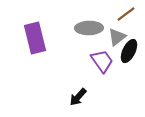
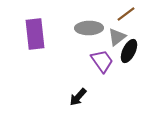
purple rectangle: moved 4 px up; rotated 8 degrees clockwise
